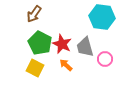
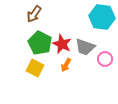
gray trapezoid: rotated 55 degrees counterclockwise
orange arrow: rotated 104 degrees counterclockwise
